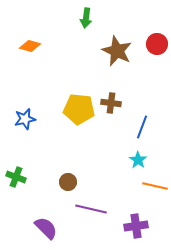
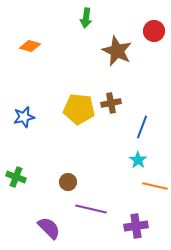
red circle: moved 3 px left, 13 px up
brown cross: rotated 18 degrees counterclockwise
blue star: moved 1 px left, 2 px up
purple semicircle: moved 3 px right
